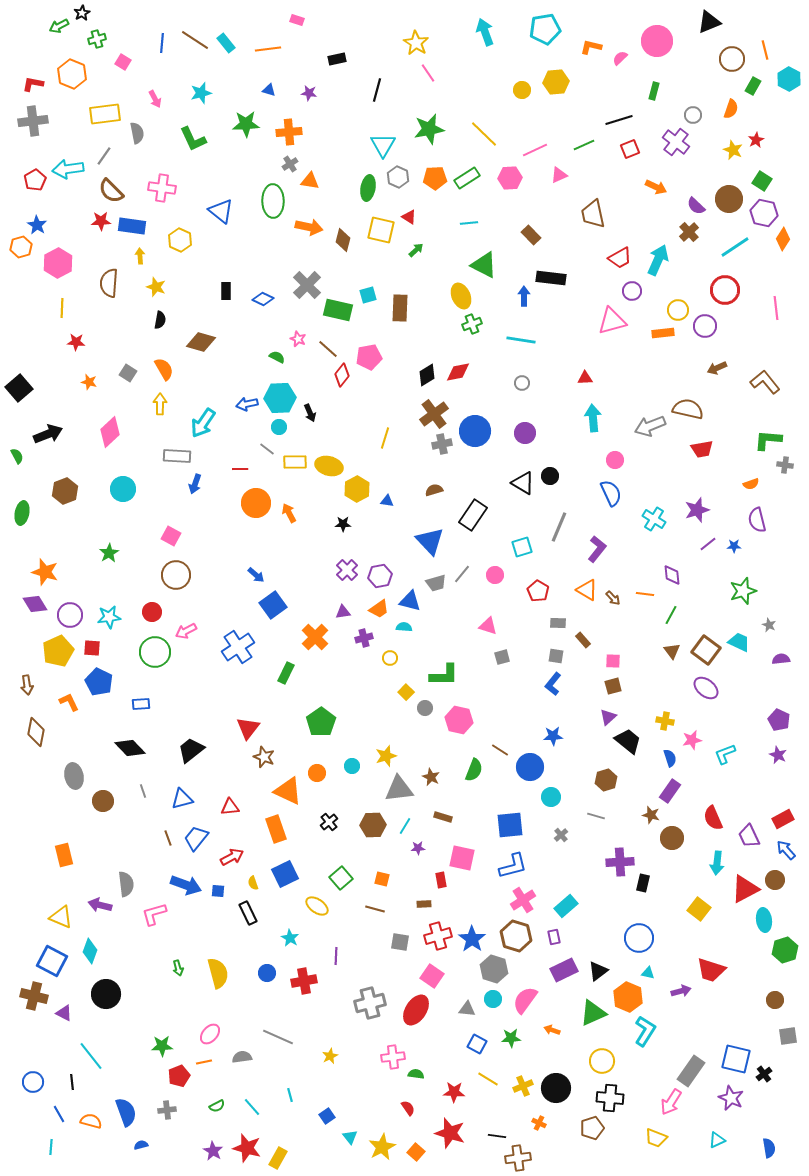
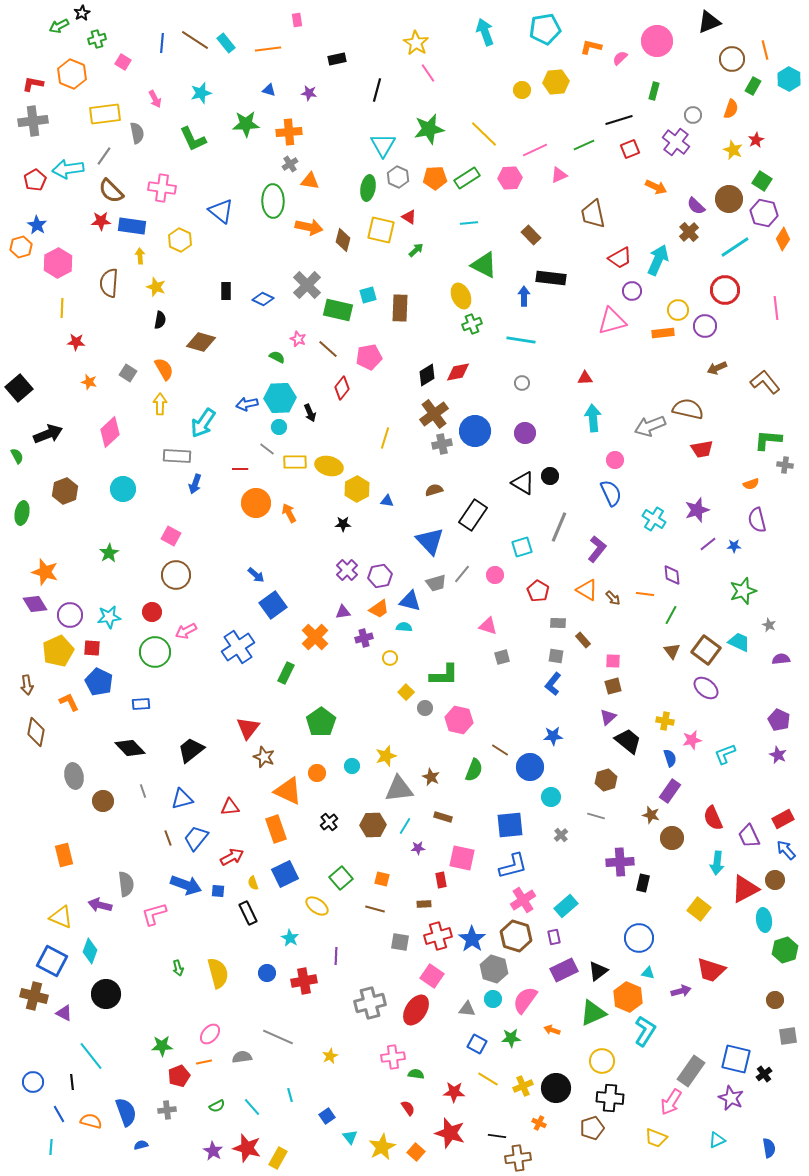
pink rectangle at (297, 20): rotated 64 degrees clockwise
red diamond at (342, 375): moved 13 px down
